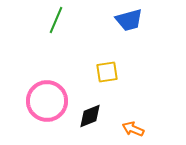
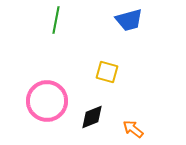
green line: rotated 12 degrees counterclockwise
yellow square: rotated 25 degrees clockwise
black diamond: moved 2 px right, 1 px down
orange arrow: rotated 15 degrees clockwise
